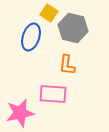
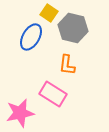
blue ellipse: rotated 12 degrees clockwise
pink rectangle: rotated 28 degrees clockwise
